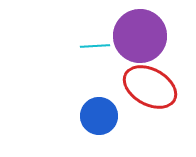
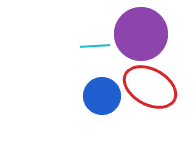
purple circle: moved 1 px right, 2 px up
blue circle: moved 3 px right, 20 px up
